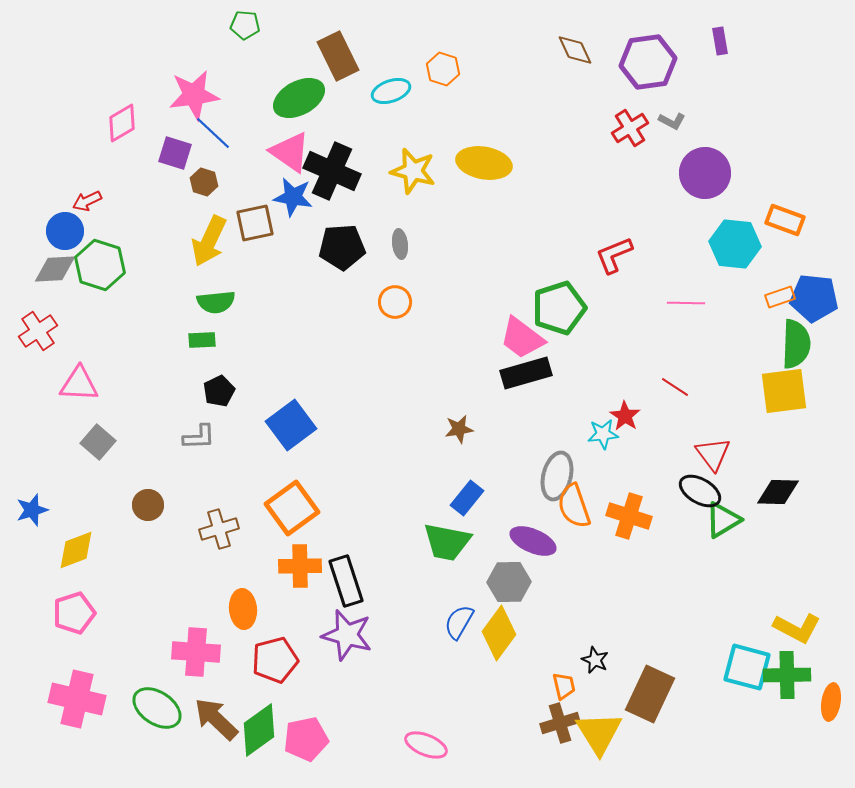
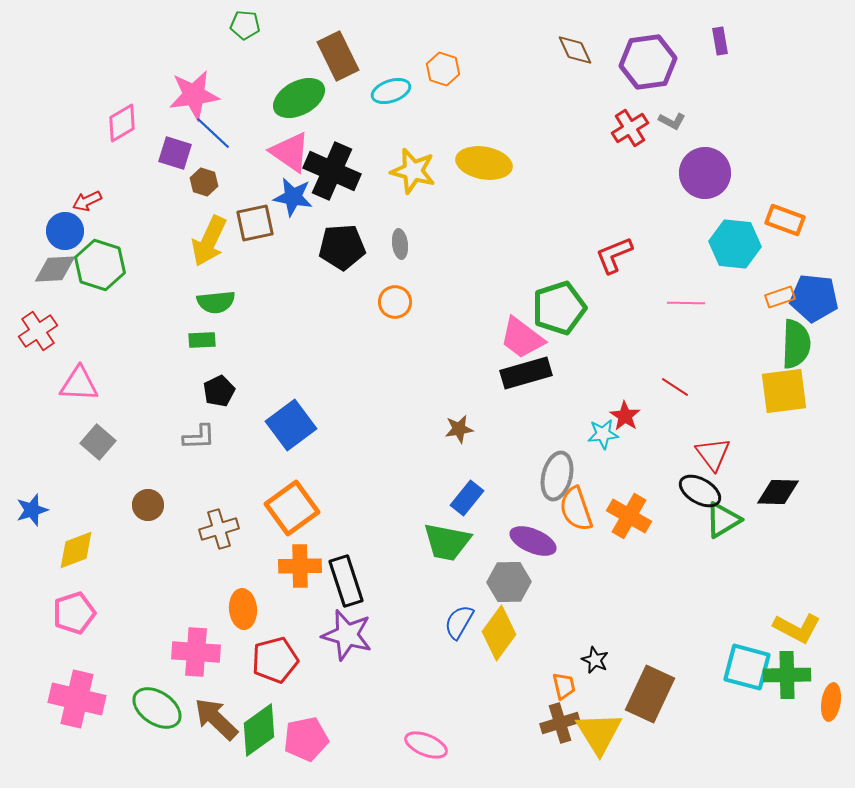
orange semicircle at (574, 506): moved 2 px right, 3 px down
orange cross at (629, 516): rotated 12 degrees clockwise
